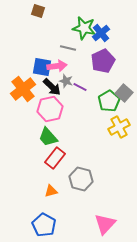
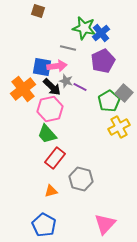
green trapezoid: moved 1 px left, 3 px up
